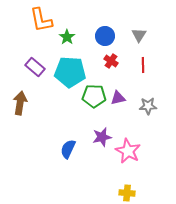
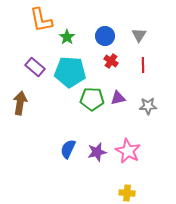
green pentagon: moved 2 px left, 3 px down
purple star: moved 5 px left, 15 px down
